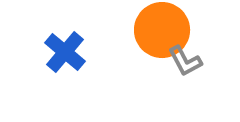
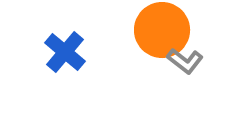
gray L-shape: rotated 24 degrees counterclockwise
